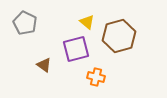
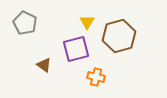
yellow triangle: rotated 21 degrees clockwise
